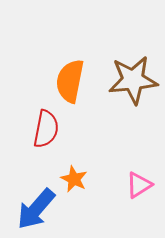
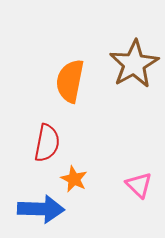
brown star: moved 1 px right, 16 px up; rotated 24 degrees counterclockwise
red semicircle: moved 1 px right, 14 px down
pink triangle: rotated 44 degrees counterclockwise
blue arrow: moved 5 px right; rotated 129 degrees counterclockwise
